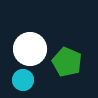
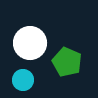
white circle: moved 6 px up
